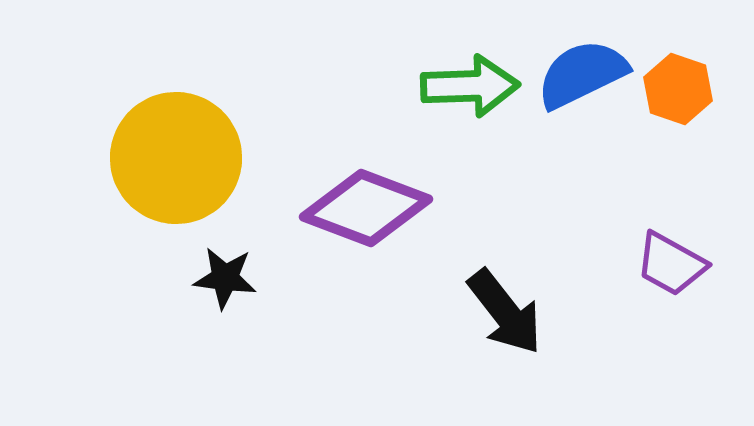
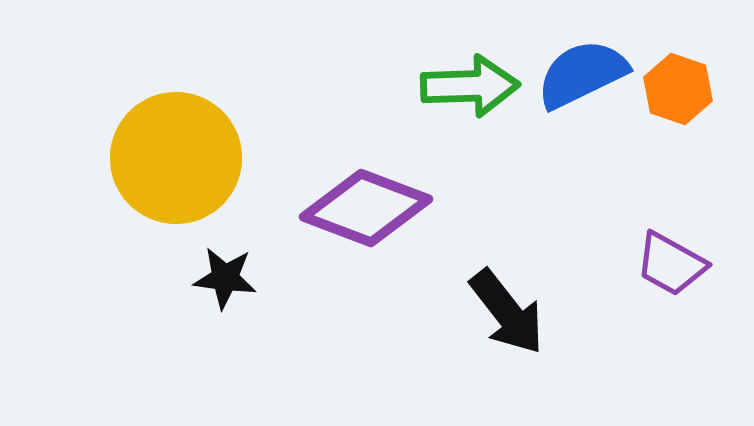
black arrow: moved 2 px right
